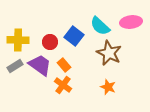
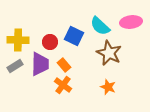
blue square: rotated 12 degrees counterclockwise
purple trapezoid: moved 1 px up; rotated 55 degrees clockwise
